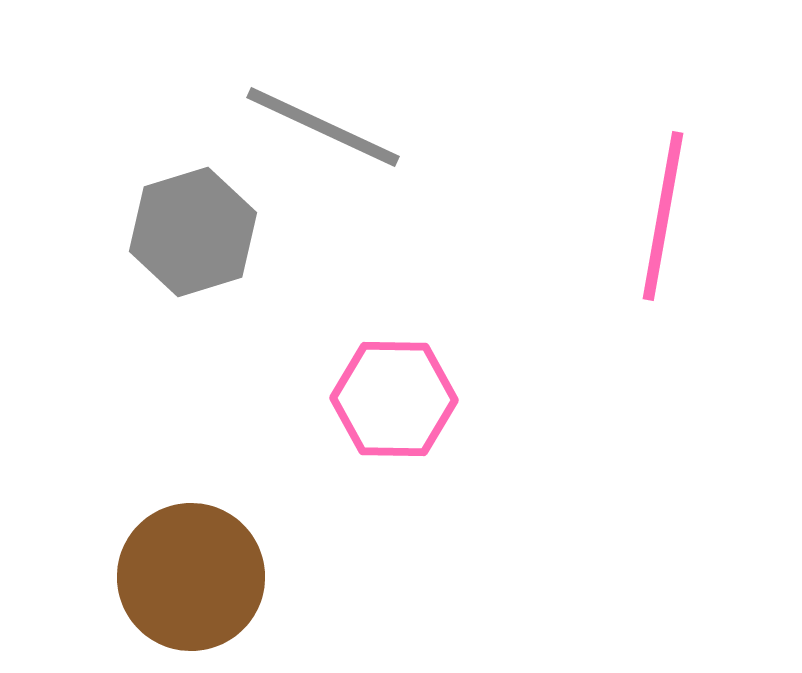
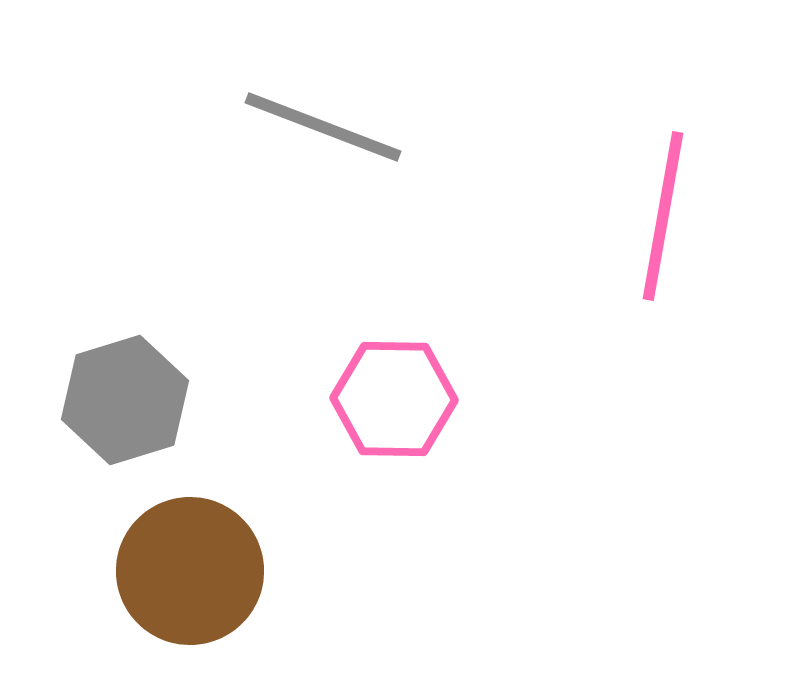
gray line: rotated 4 degrees counterclockwise
gray hexagon: moved 68 px left, 168 px down
brown circle: moved 1 px left, 6 px up
